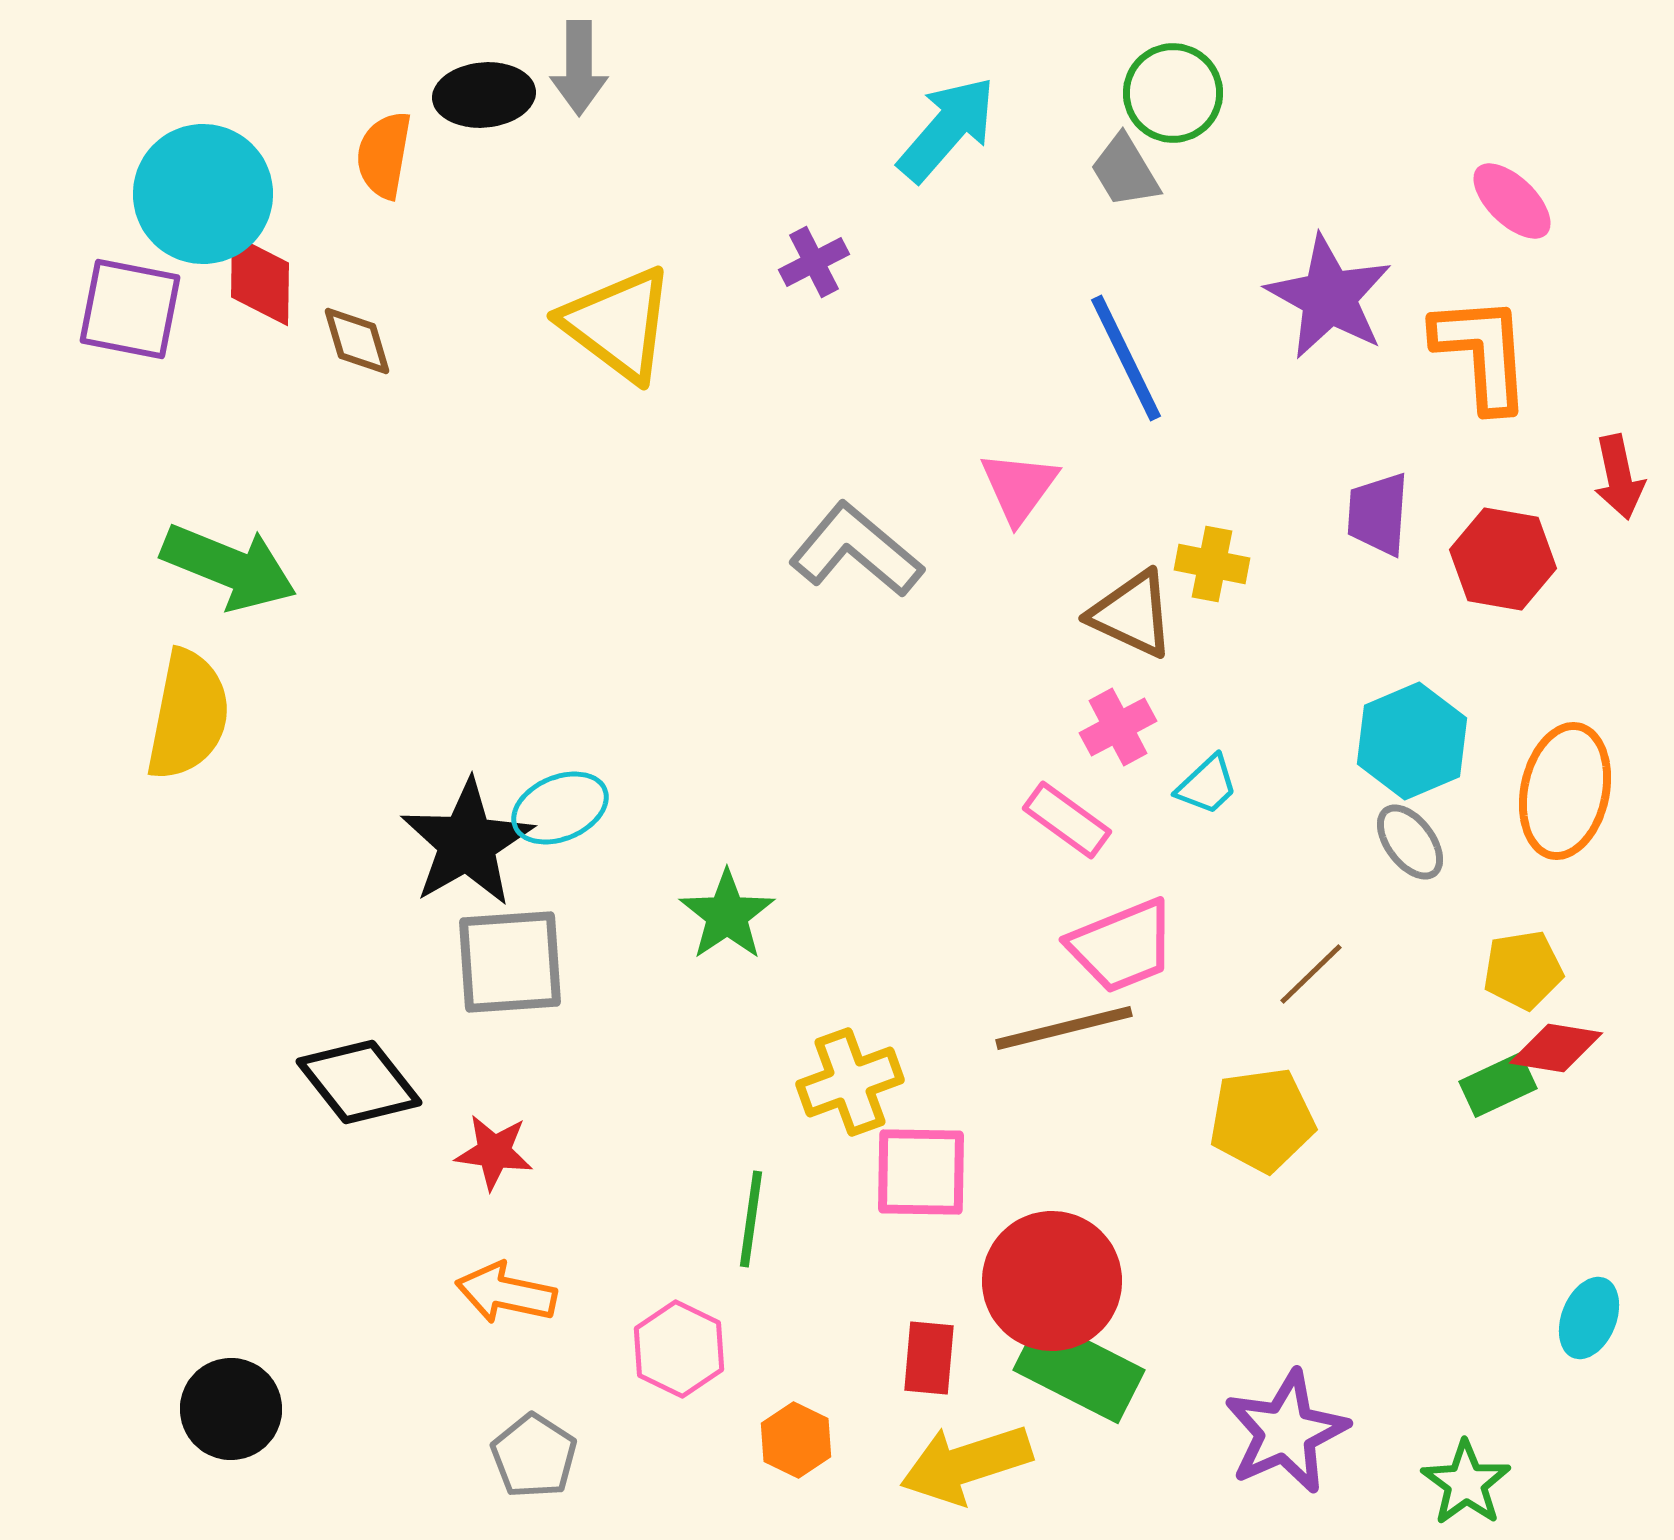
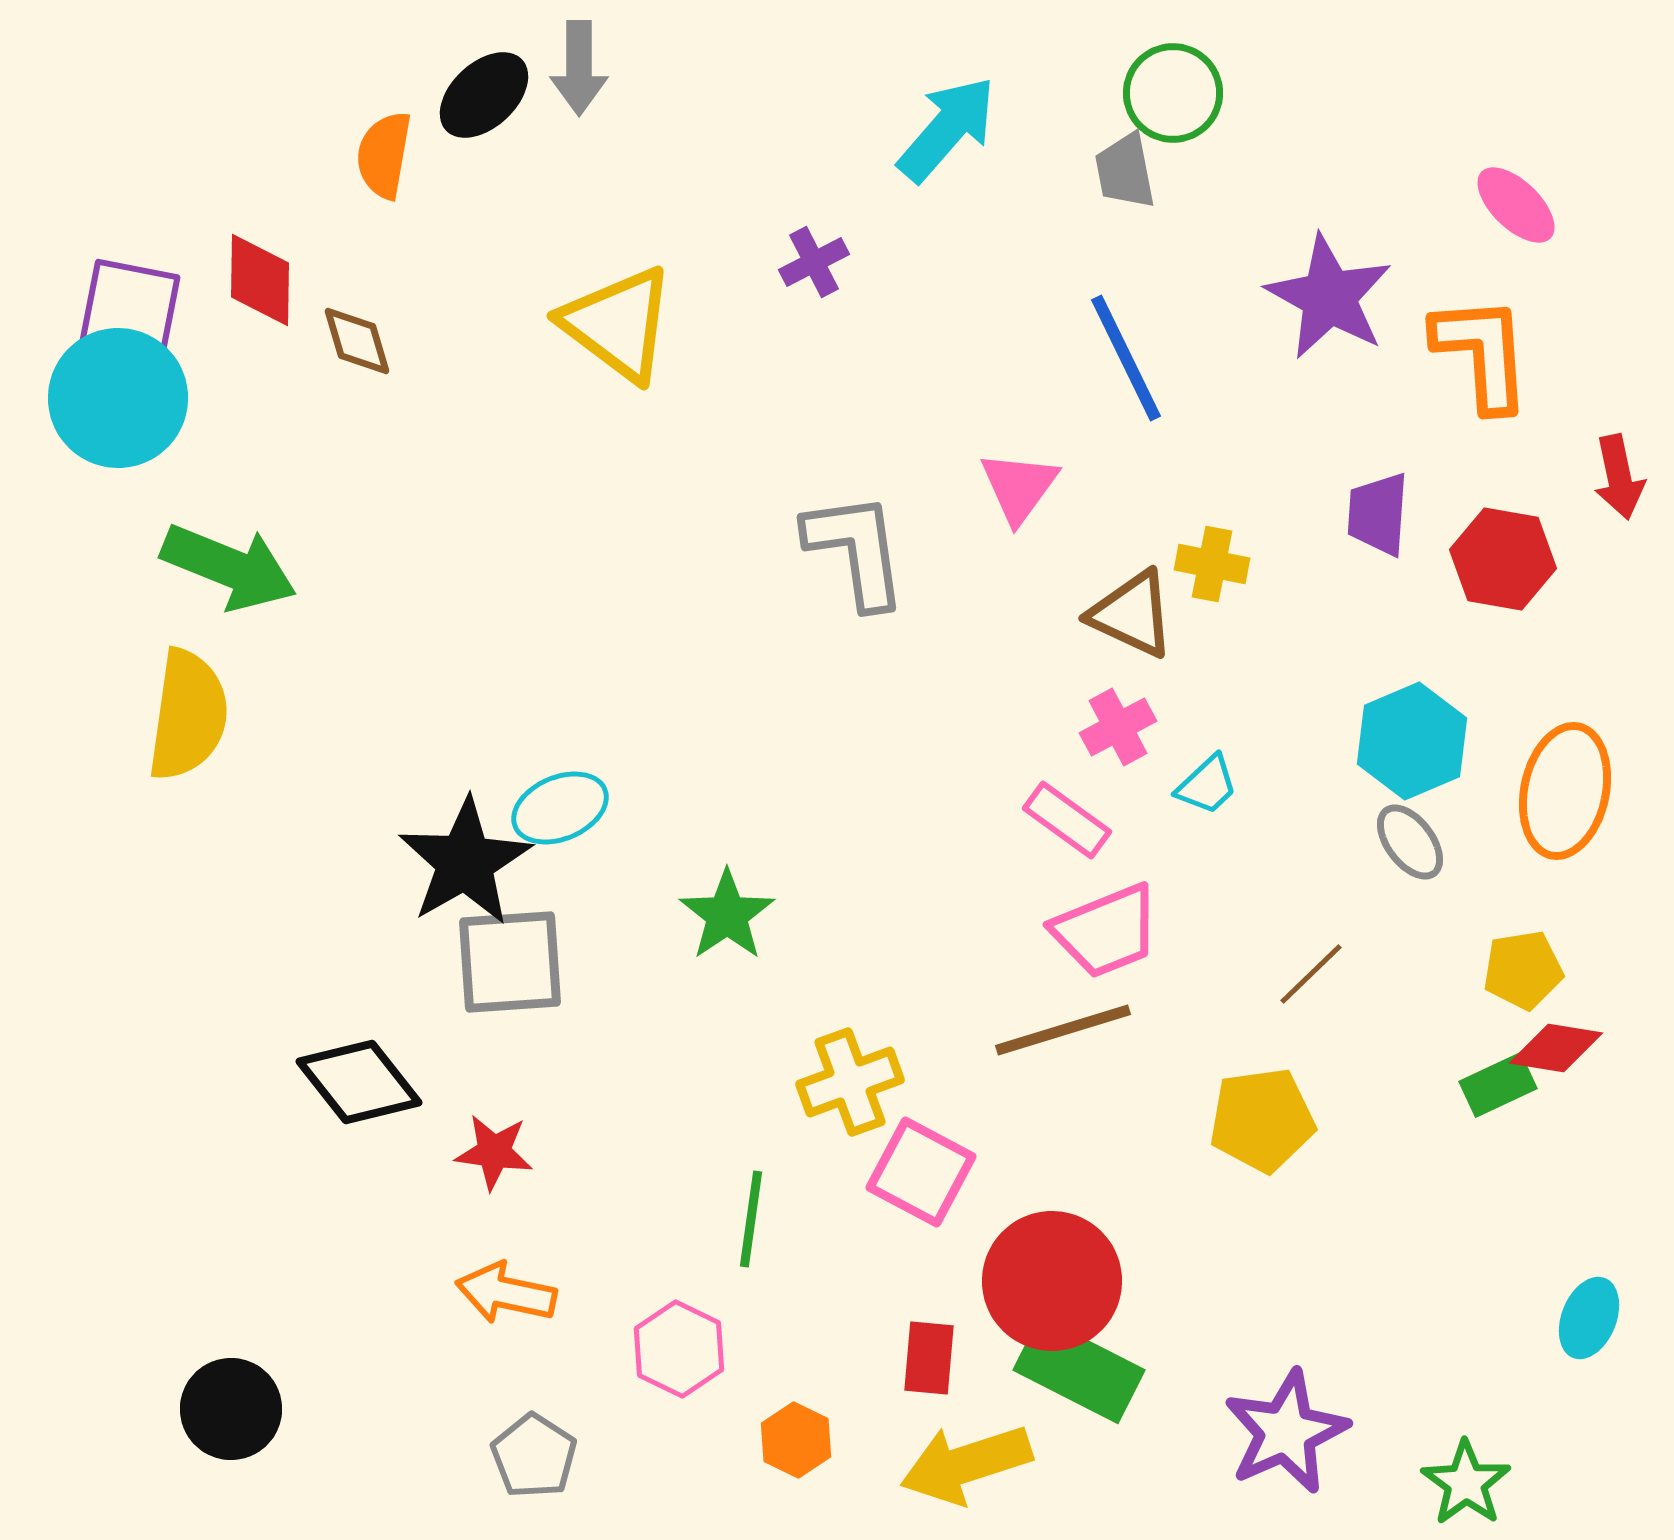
black ellipse at (484, 95): rotated 38 degrees counterclockwise
gray trapezoid at (1125, 171): rotated 20 degrees clockwise
cyan circle at (203, 194): moved 85 px left, 204 px down
pink ellipse at (1512, 201): moved 4 px right, 4 px down
gray L-shape at (856, 550): rotated 42 degrees clockwise
yellow semicircle at (188, 715): rotated 3 degrees counterclockwise
black star at (467, 843): moved 2 px left, 19 px down
pink trapezoid at (1122, 946): moved 16 px left, 15 px up
brown line at (1064, 1028): moved 1 px left, 2 px down; rotated 3 degrees counterclockwise
pink square at (921, 1172): rotated 27 degrees clockwise
